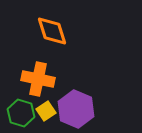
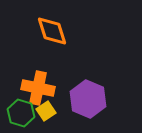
orange cross: moved 9 px down
purple hexagon: moved 12 px right, 10 px up
